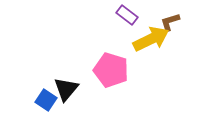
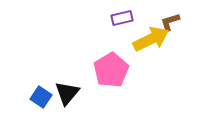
purple rectangle: moved 5 px left, 3 px down; rotated 50 degrees counterclockwise
pink pentagon: rotated 24 degrees clockwise
black triangle: moved 1 px right, 4 px down
blue square: moved 5 px left, 3 px up
